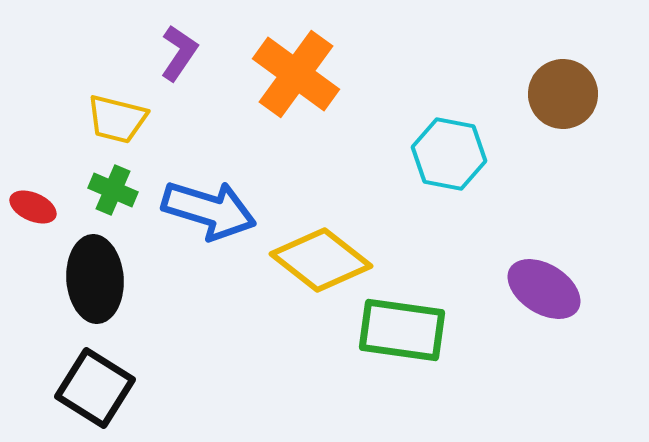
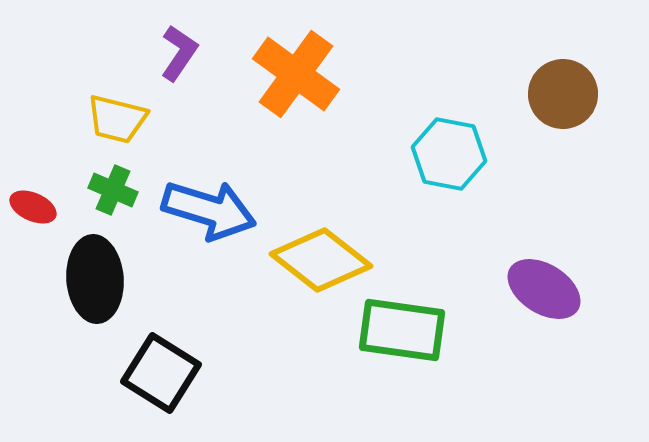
black square: moved 66 px right, 15 px up
